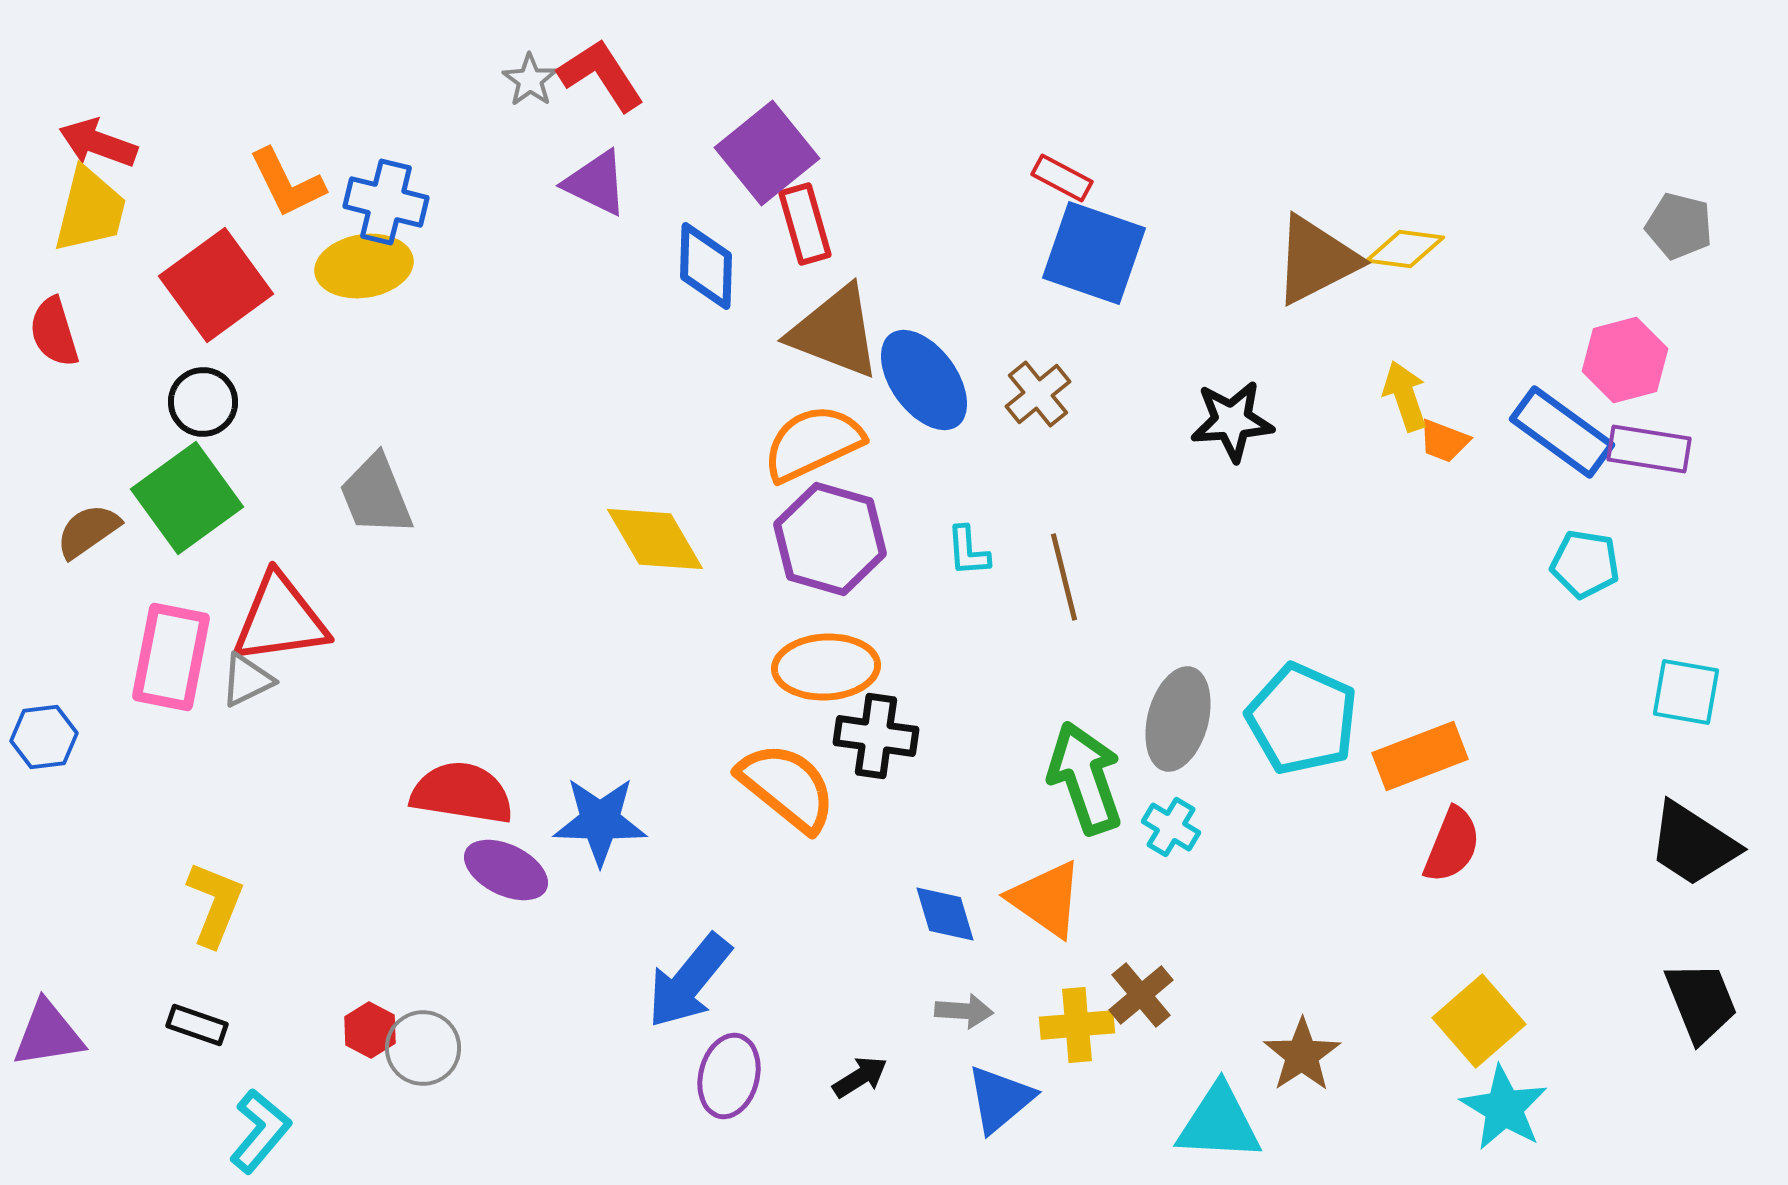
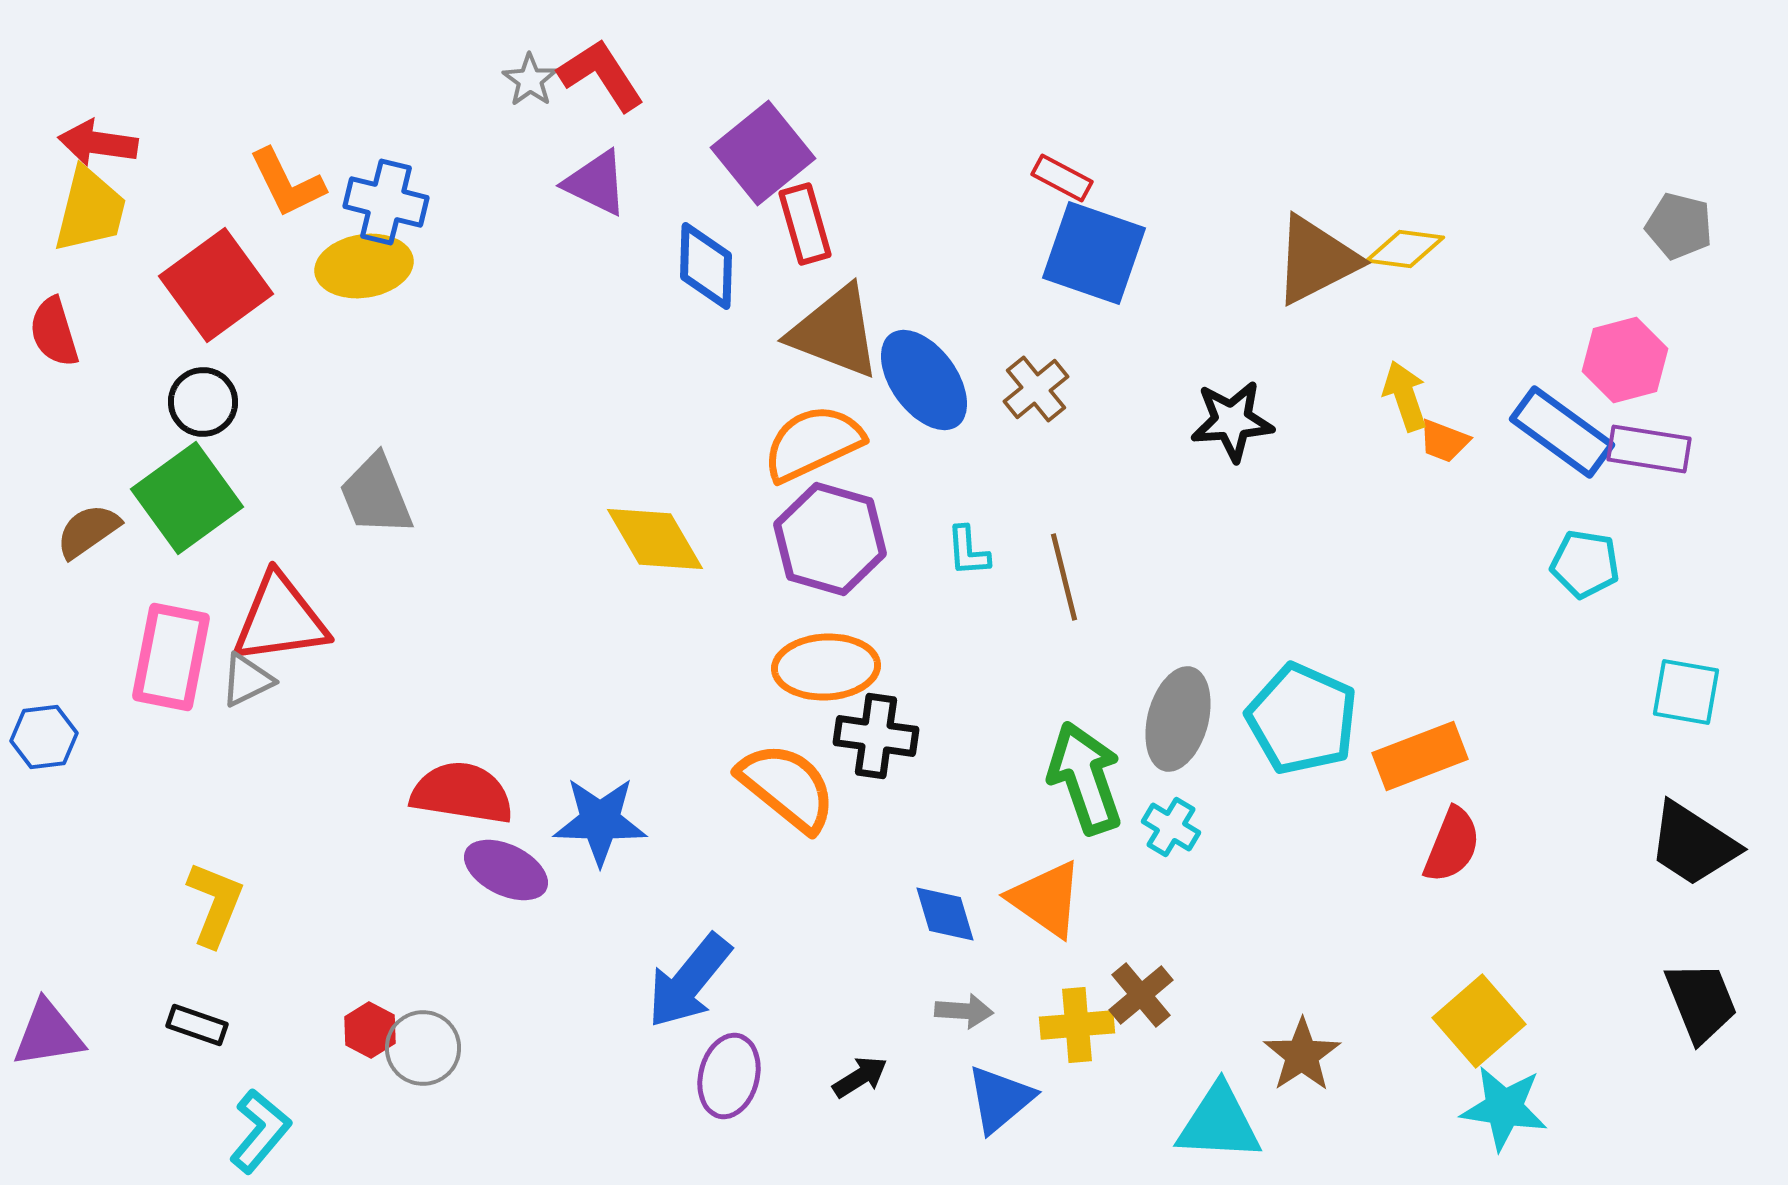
red arrow at (98, 143): rotated 12 degrees counterclockwise
purple square at (767, 153): moved 4 px left
brown cross at (1038, 394): moved 2 px left, 5 px up
cyan star at (1504, 1108): rotated 22 degrees counterclockwise
